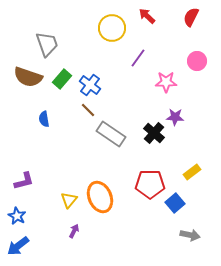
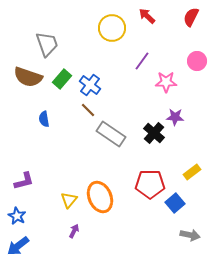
purple line: moved 4 px right, 3 px down
